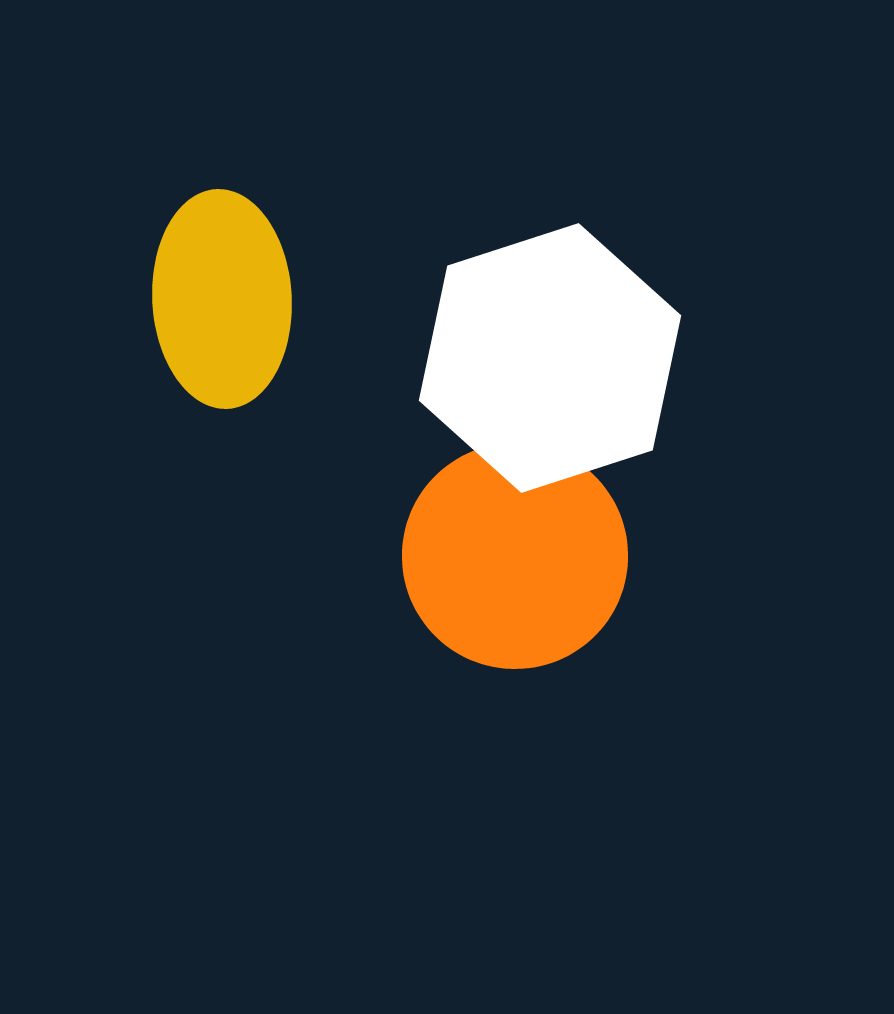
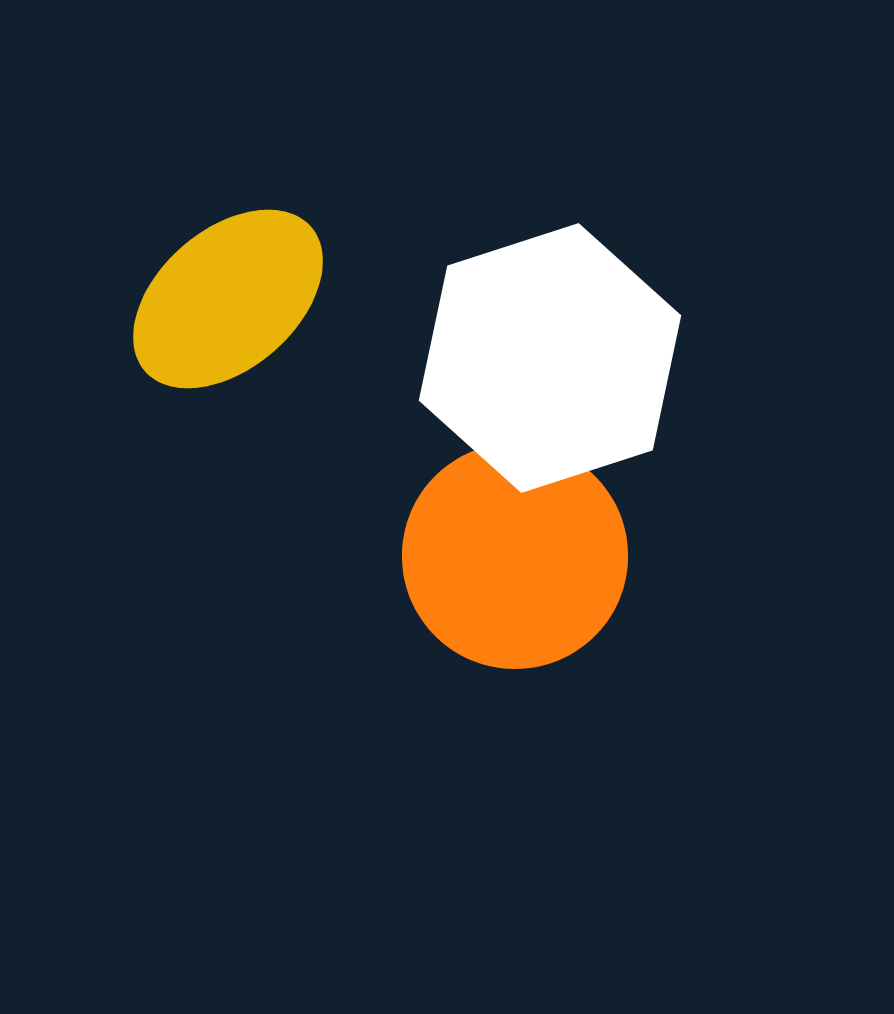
yellow ellipse: moved 6 px right; rotated 52 degrees clockwise
